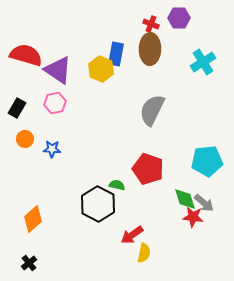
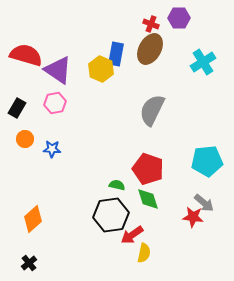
brown ellipse: rotated 28 degrees clockwise
green diamond: moved 37 px left
black hexagon: moved 13 px right, 11 px down; rotated 24 degrees clockwise
